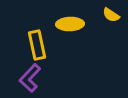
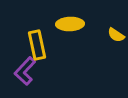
yellow semicircle: moved 5 px right, 20 px down
purple L-shape: moved 5 px left, 7 px up
